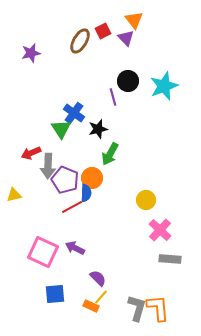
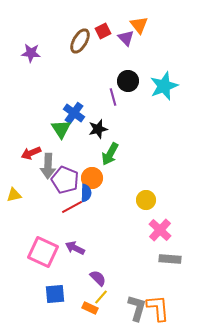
orange triangle: moved 5 px right, 5 px down
purple star: rotated 18 degrees clockwise
orange rectangle: moved 1 px left, 2 px down
